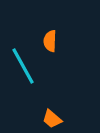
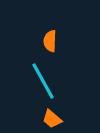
cyan line: moved 20 px right, 15 px down
